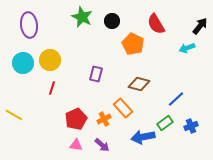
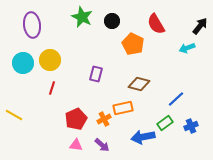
purple ellipse: moved 3 px right
orange rectangle: rotated 60 degrees counterclockwise
